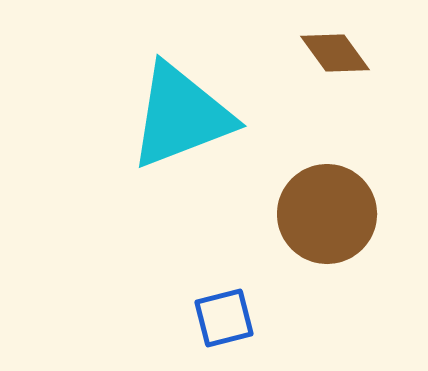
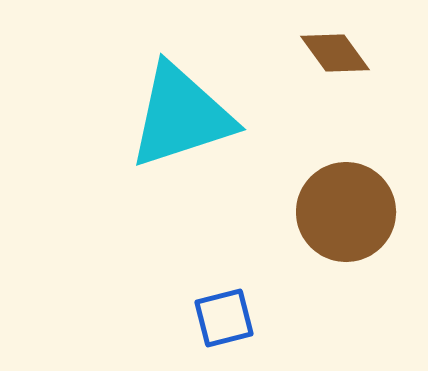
cyan triangle: rotated 3 degrees clockwise
brown circle: moved 19 px right, 2 px up
